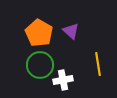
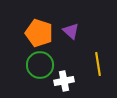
orange pentagon: rotated 12 degrees counterclockwise
white cross: moved 1 px right, 1 px down
